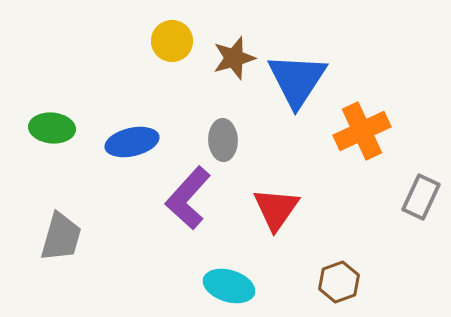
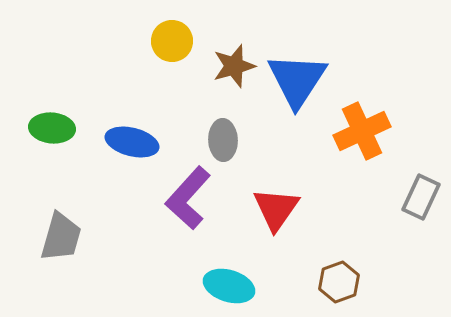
brown star: moved 8 px down
blue ellipse: rotated 27 degrees clockwise
